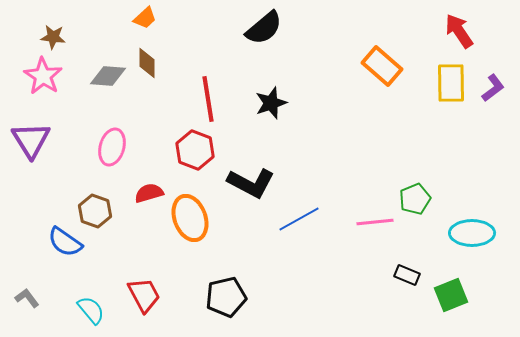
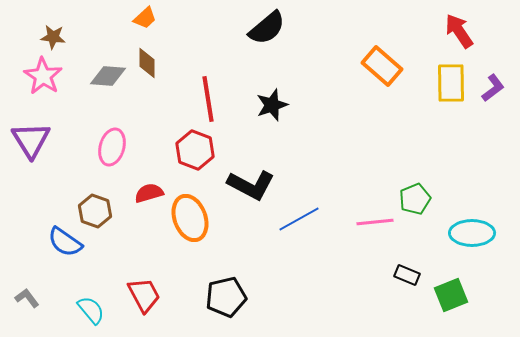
black semicircle: moved 3 px right
black star: moved 1 px right, 2 px down
black L-shape: moved 2 px down
